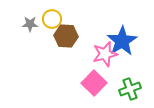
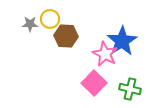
yellow circle: moved 2 px left
pink star: rotated 30 degrees counterclockwise
green cross: rotated 35 degrees clockwise
